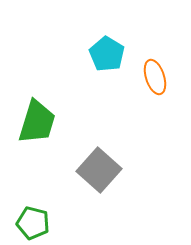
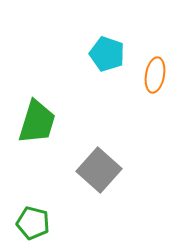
cyan pentagon: rotated 12 degrees counterclockwise
orange ellipse: moved 2 px up; rotated 28 degrees clockwise
